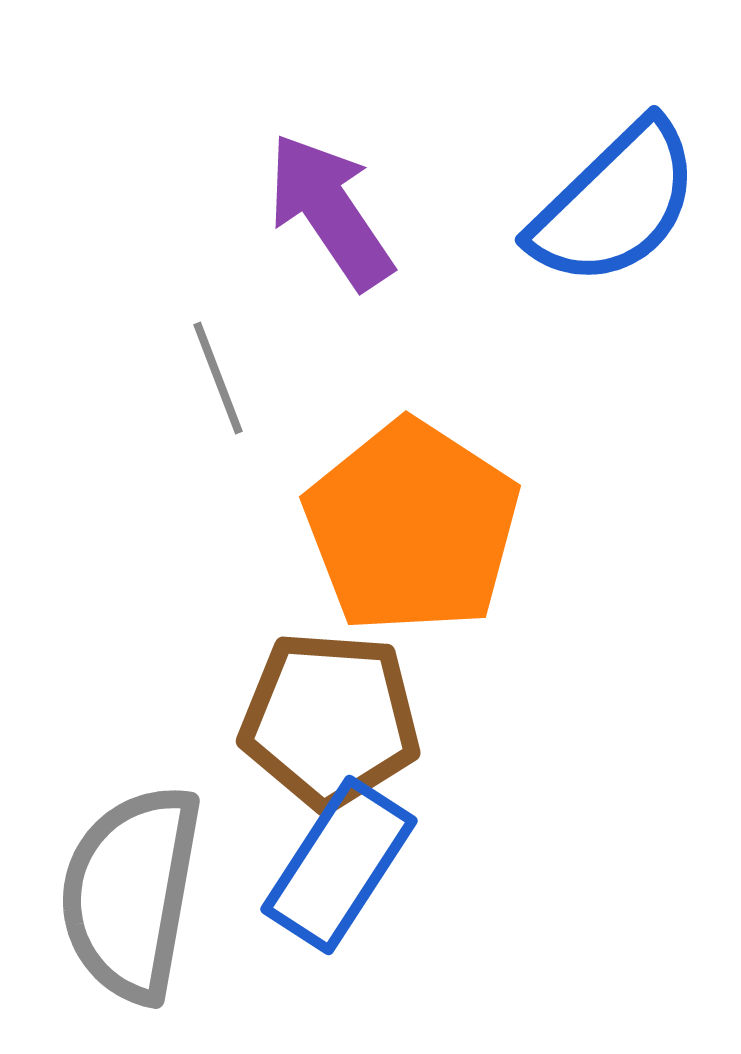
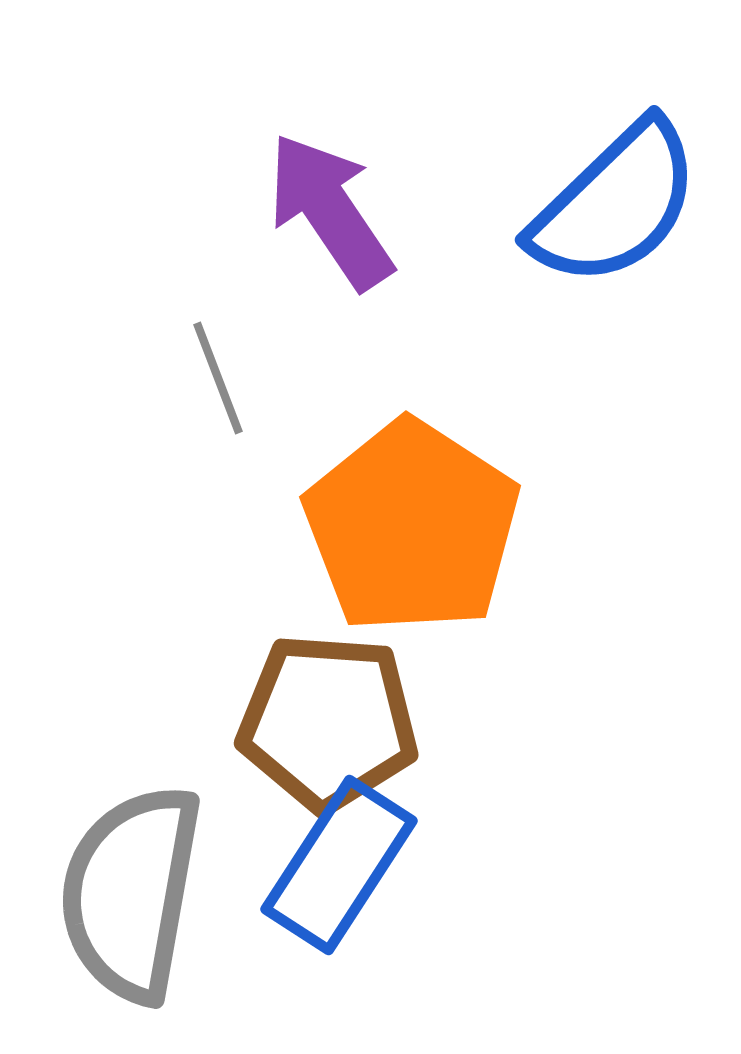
brown pentagon: moved 2 px left, 2 px down
